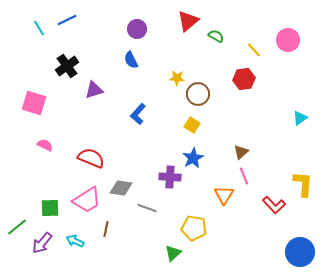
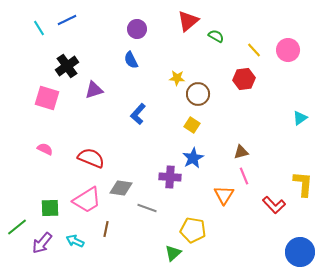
pink circle: moved 10 px down
pink square: moved 13 px right, 5 px up
pink semicircle: moved 4 px down
brown triangle: rotated 28 degrees clockwise
yellow pentagon: moved 1 px left, 2 px down
